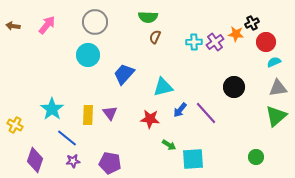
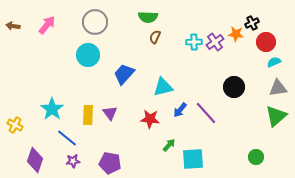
green arrow: rotated 80 degrees counterclockwise
